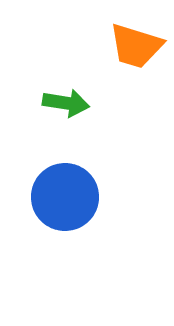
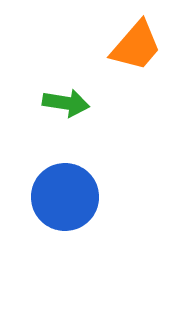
orange trapezoid: rotated 66 degrees counterclockwise
